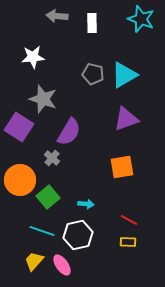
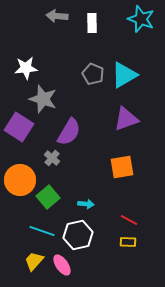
white star: moved 7 px left, 11 px down
gray pentagon: rotated 10 degrees clockwise
